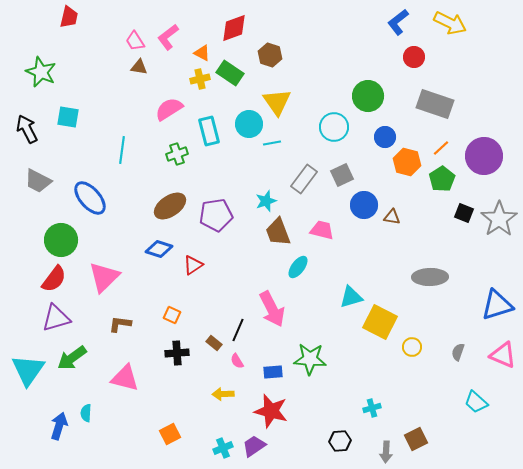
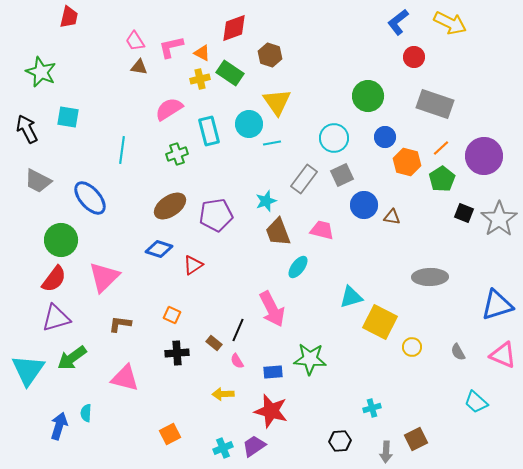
pink L-shape at (168, 37): moved 3 px right, 10 px down; rotated 24 degrees clockwise
cyan circle at (334, 127): moved 11 px down
gray semicircle at (458, 352): rotated 48 degrees counterclockwise
